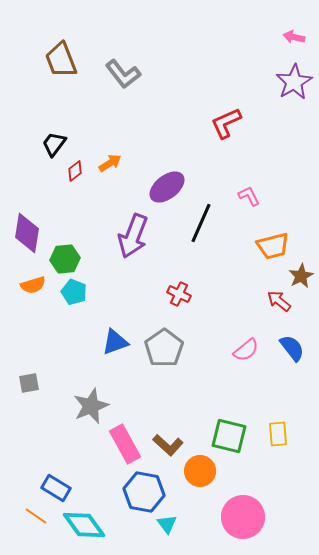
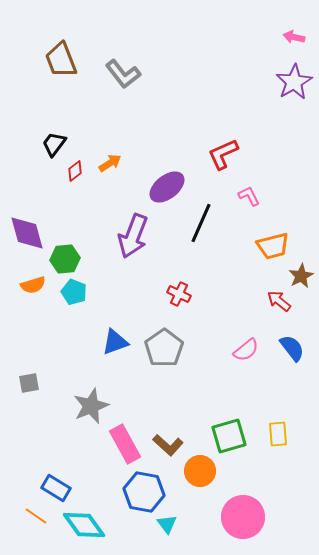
red L-shape: moved 3 px left, 31 px down
purple diamond: rotated 24 degrees counterclockwise
green square: rotated 30 degrees counterclockwise
